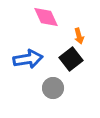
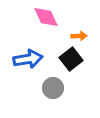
orange arrow: rotated 77 degrees counterclockwise
